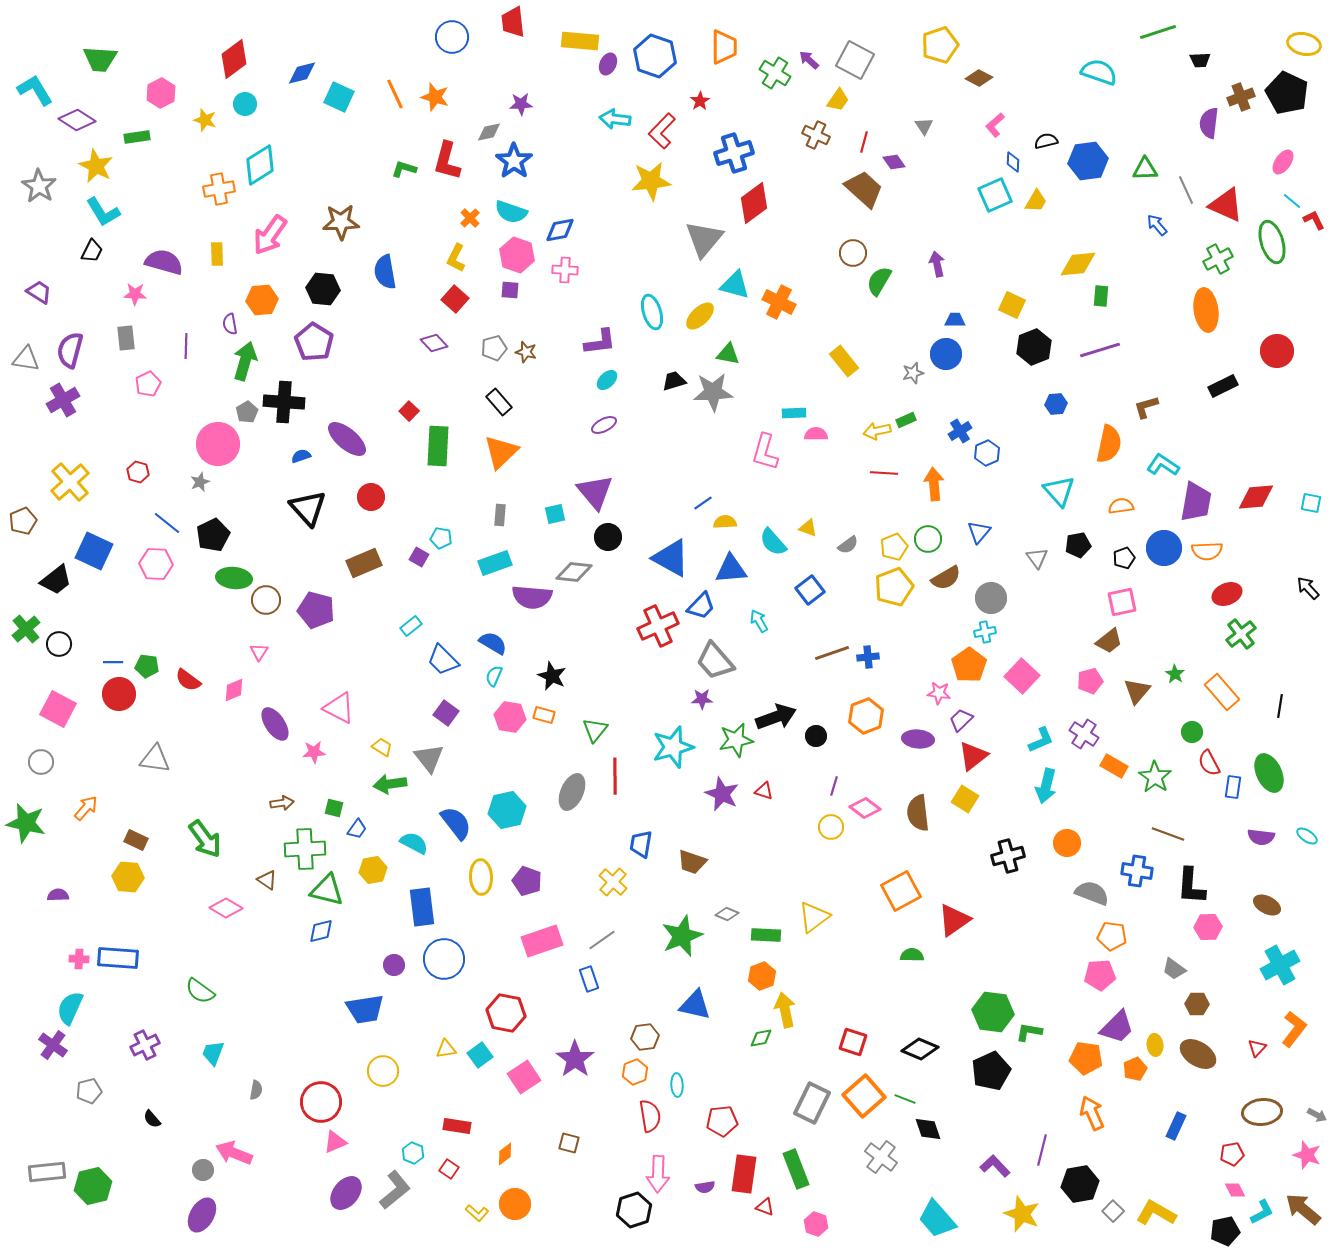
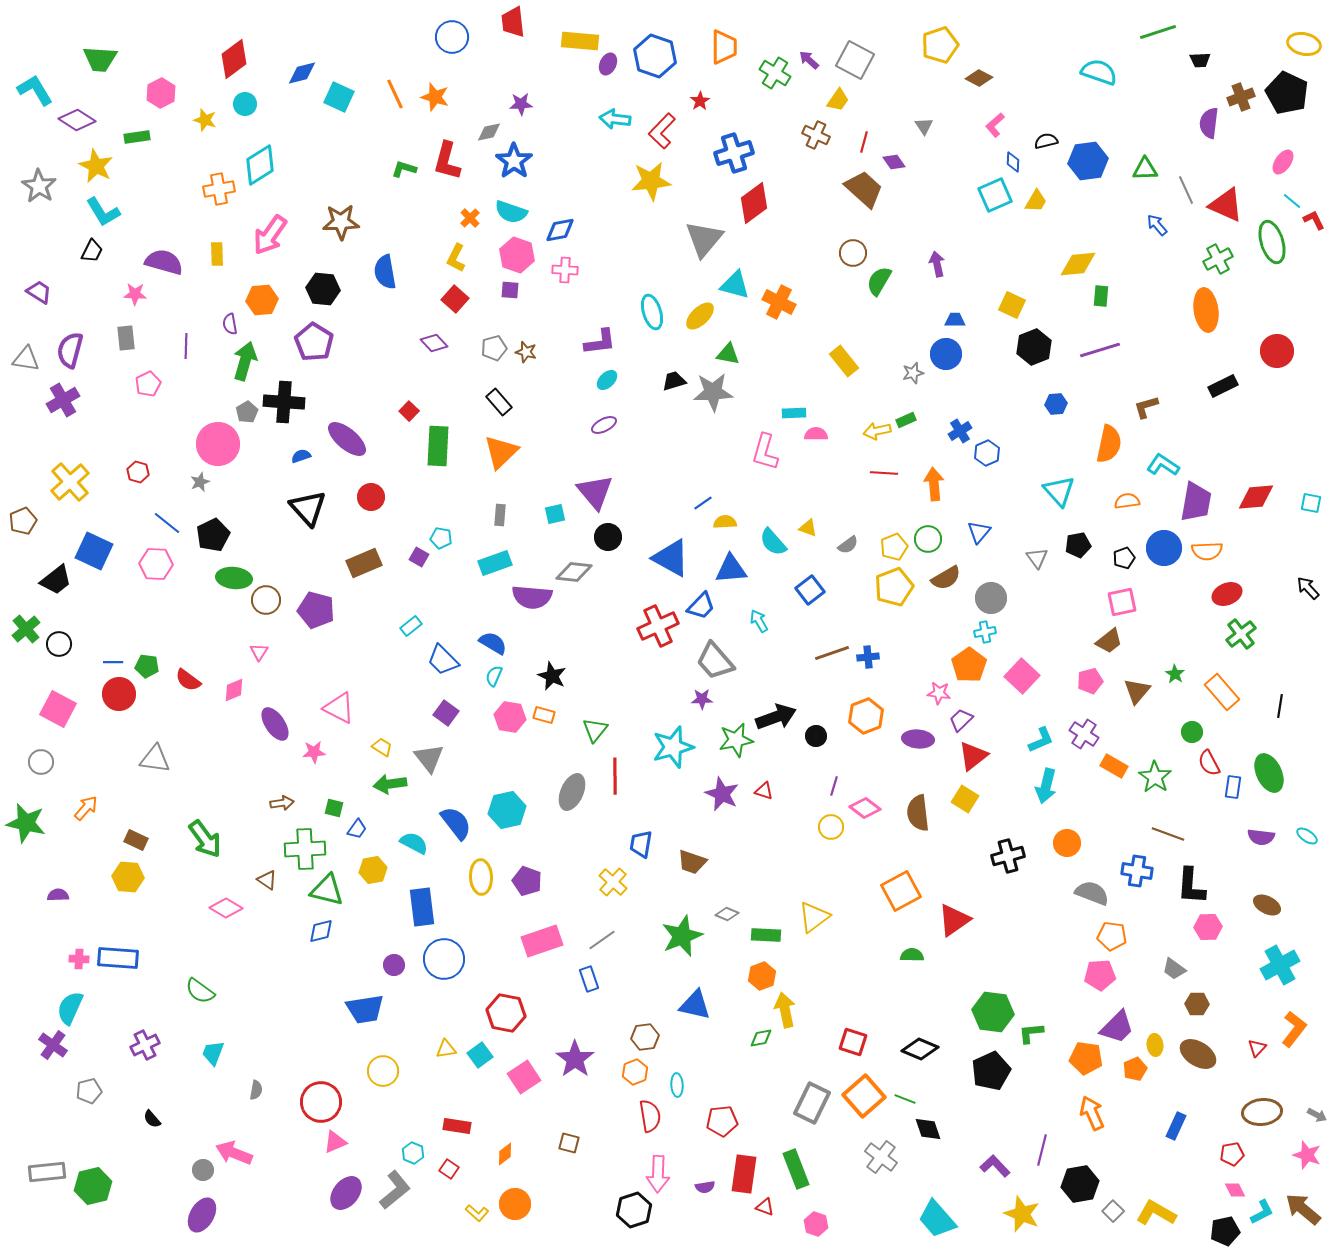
orange semicircle at (1121, 506): moved 6 px right, 5 px up
green L-shape at (1029, 1032): moved 2 px right, 1 px down; rotated 16 degrees counterclockwise
